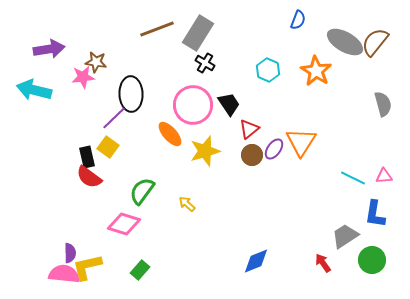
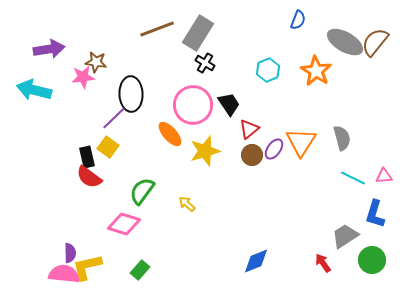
cyan hexagon: rotated 15 degrees clockwise
gray semicircle: moved 41 px left, 34 px down
blue L-shape: rotated 8 degrees clockwise
